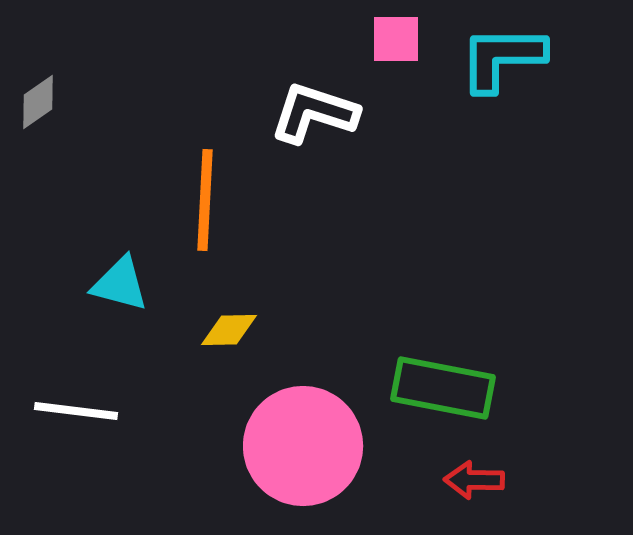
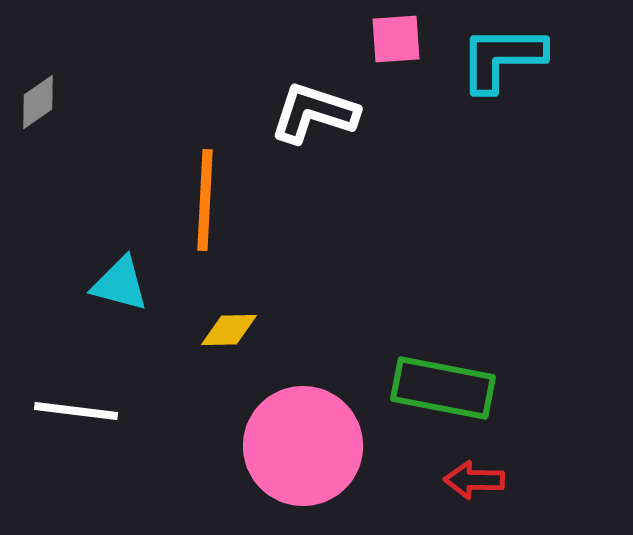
pink square: rotated 4 degrees counterclockwise
